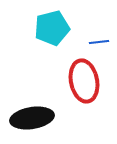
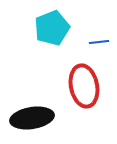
cyan pentagon: rotated 8 degrees counterclockwise
red ellipse: moved 5 px down
